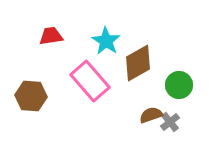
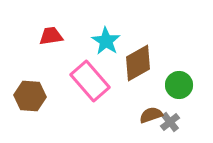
brown hexagon: moved 1 px left
